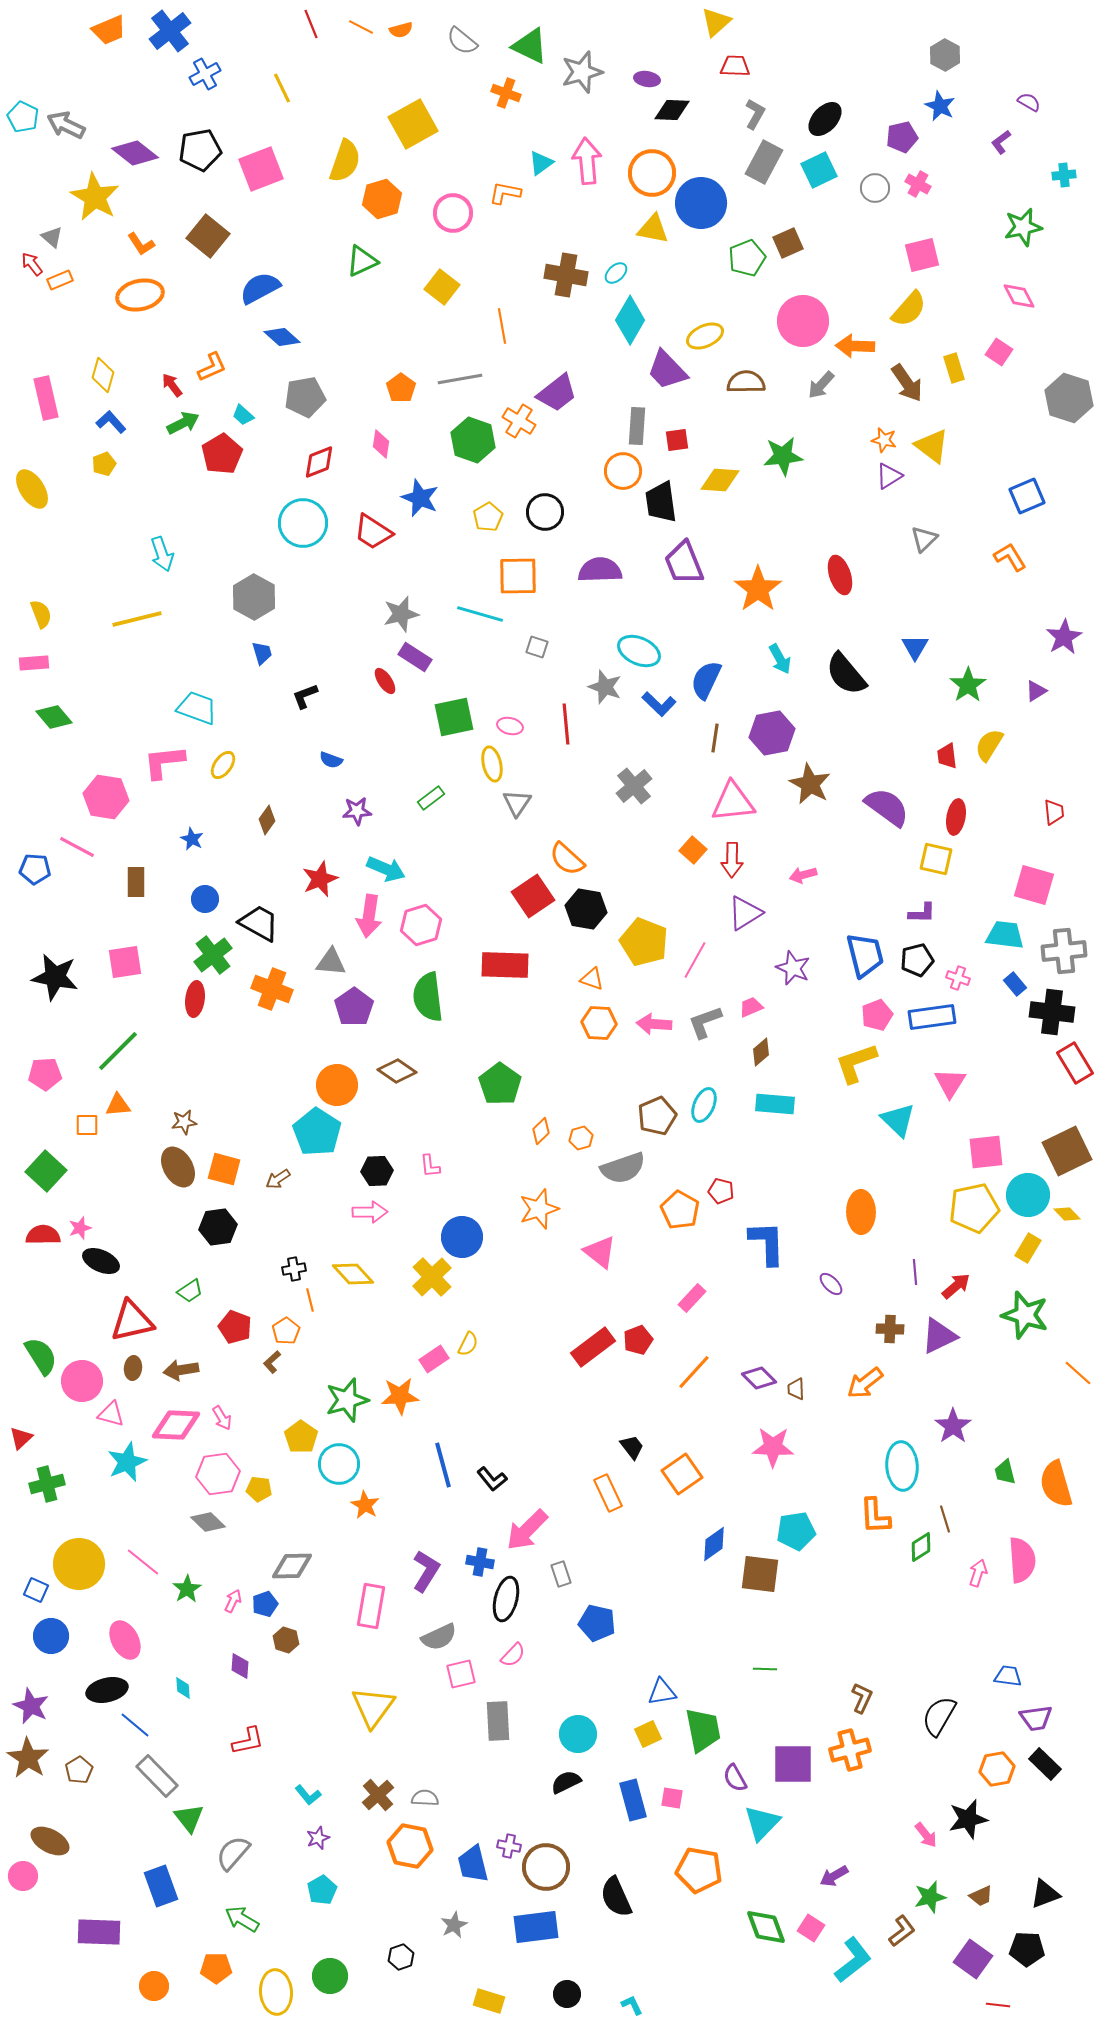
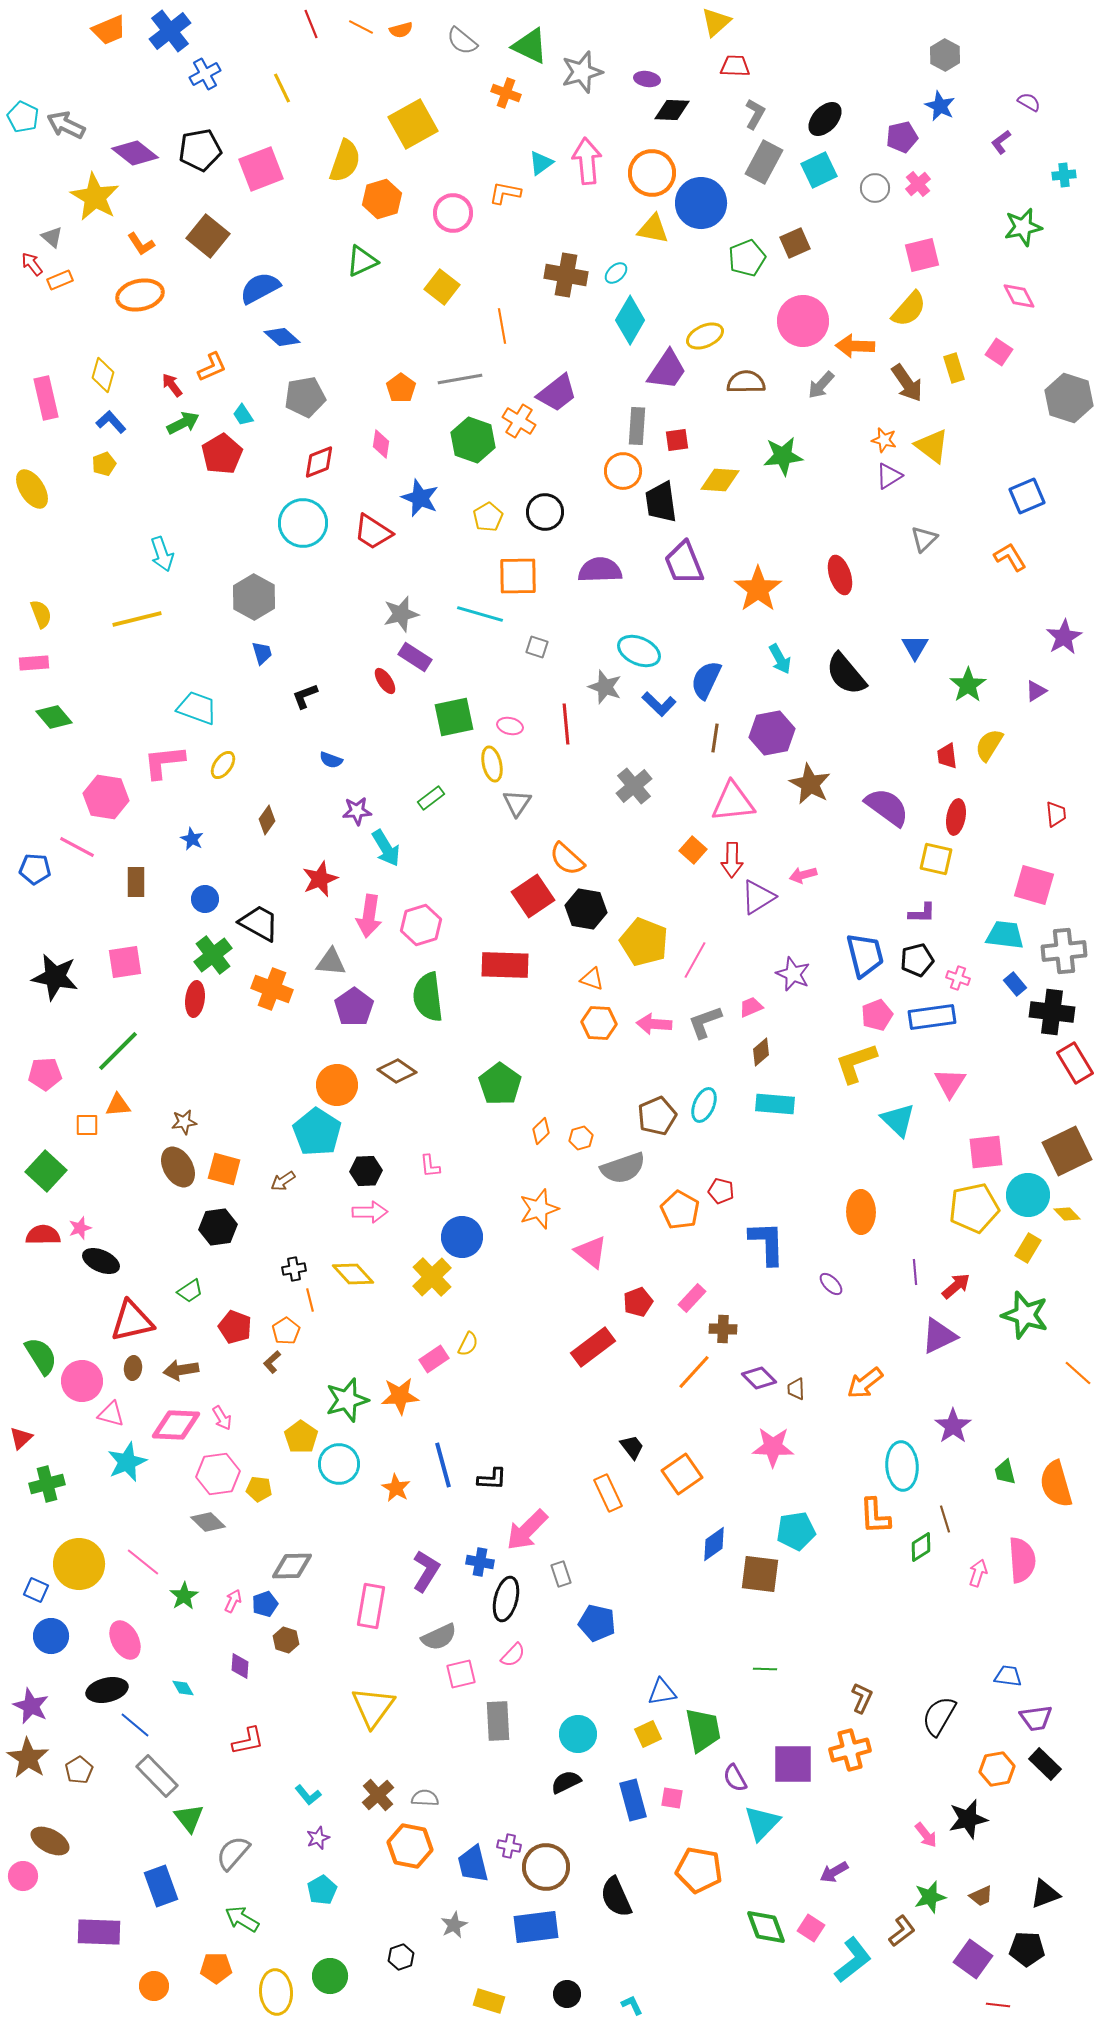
pink cross at (918, 184): rotated 20 degrees clockwise
brown square at (788, 243): moved 7 px right
purple trapezoid at (667, 370): rotated 102 degrees counterclockwise
cyan trapezoid at (243, 415): rotated 15 degrees clockwise
red trapezoid at (1054, 812): moved 2 px right, 2 px down
cyan arrow at (386, 869): moved 21 px up; rotated 36 degrees clockwise
purple triangle at (745, 913): moved 13 px right, 16 px up
purple star at (793, 968): moved 6 px down
black hexagon at (377, 1171): moved 11 px left
brown arrow at (278, 1179): moved 5 px right, 2 px down
pink triangle at (600, 1252): moved 9 px left
brown cross at (890, 1329): moved 167 px left
red pentagon at (638, 1340): moved 38 px up
black L-shape at (492, 1479): rotated 48 degrees counterclockwise
orange star at (365, 1505): moved 31 px right, 17 px up
green star at (187, 1589): moved 3 px left, 7 px down
cyan diamond at (183, 1688): rotated 25 degrees counterclockwise
purple arrow at (834, 1876): moved 4 px up
